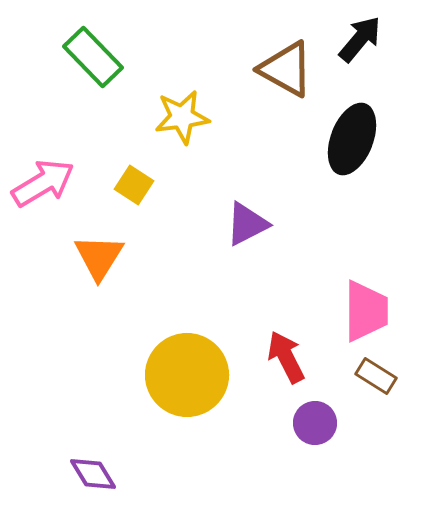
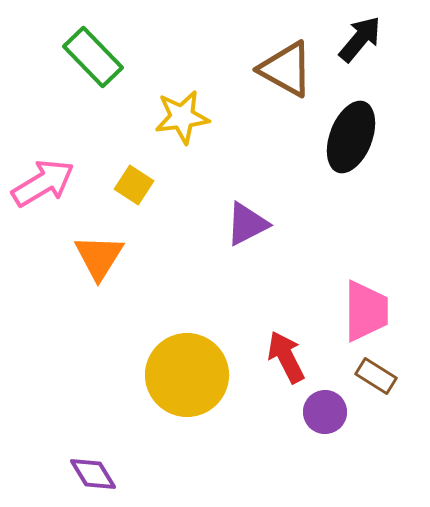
black ellipse: moved 1 px left, 2 px up
purple circle: moved 10 px right, 11 px up
